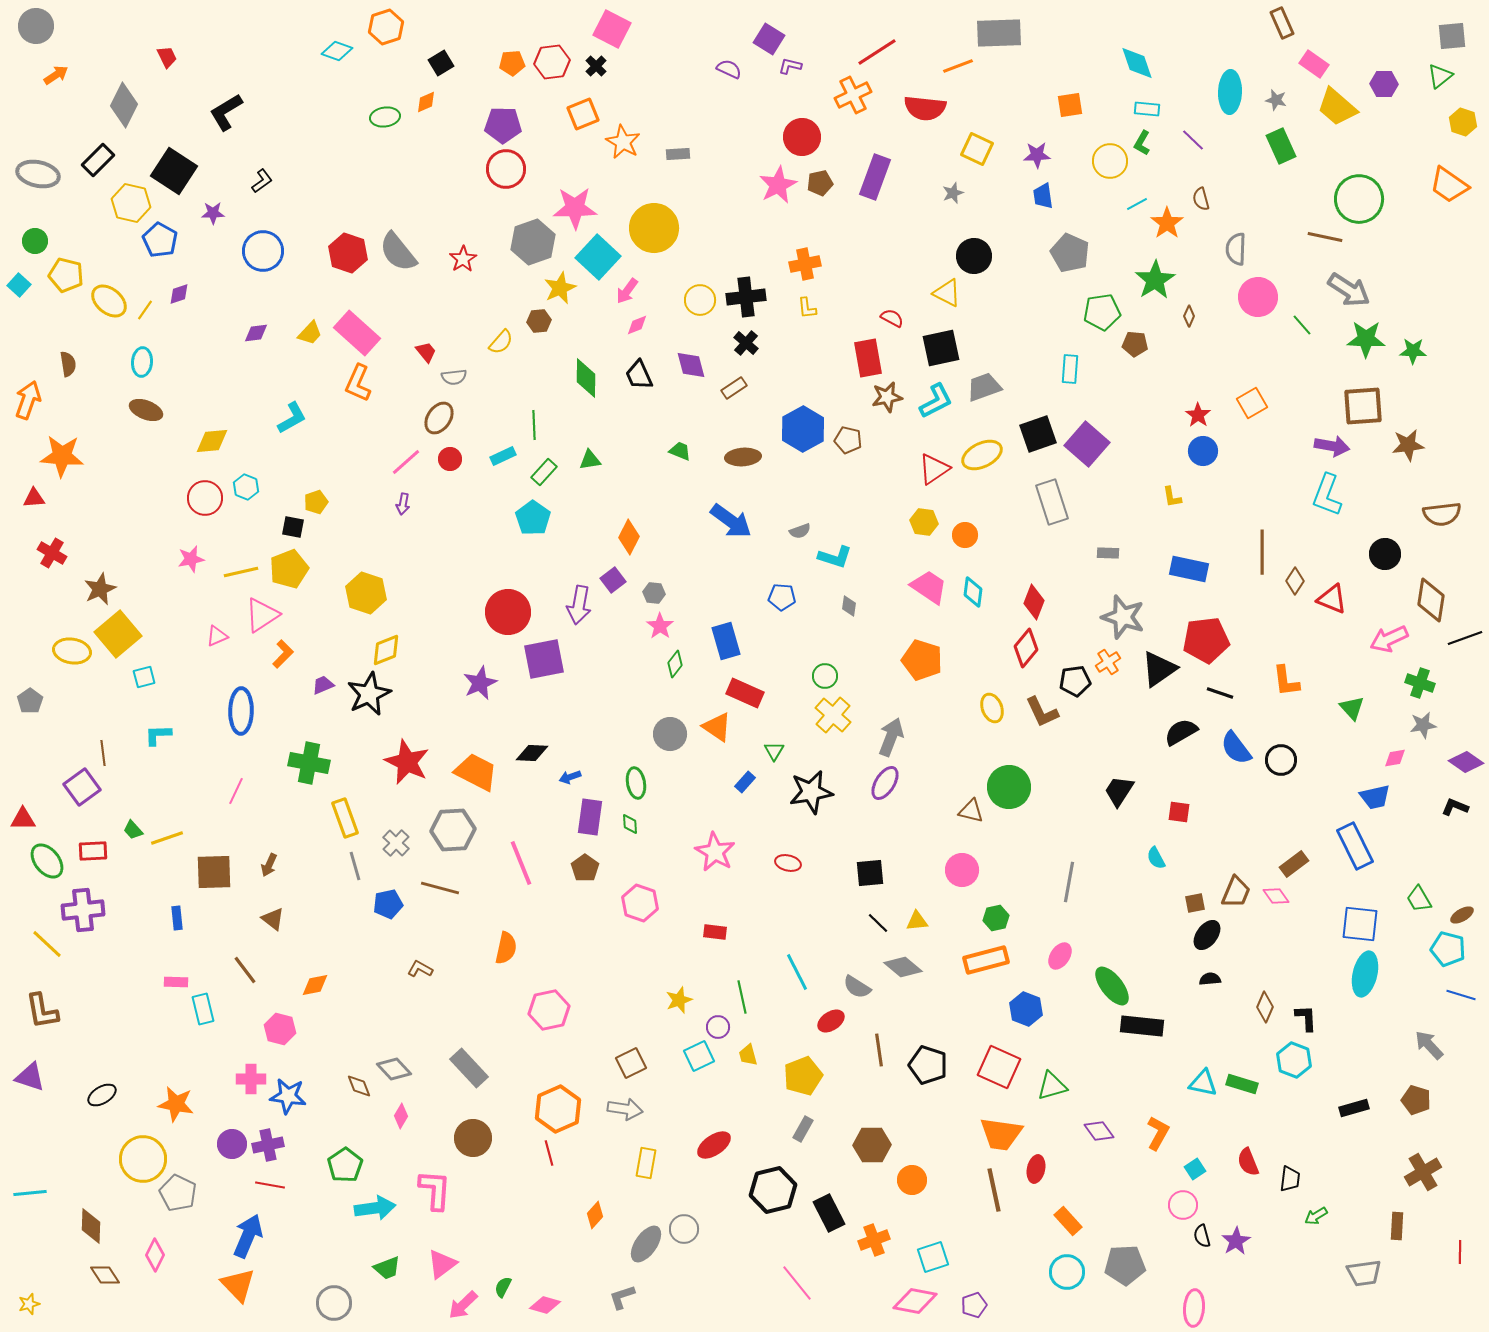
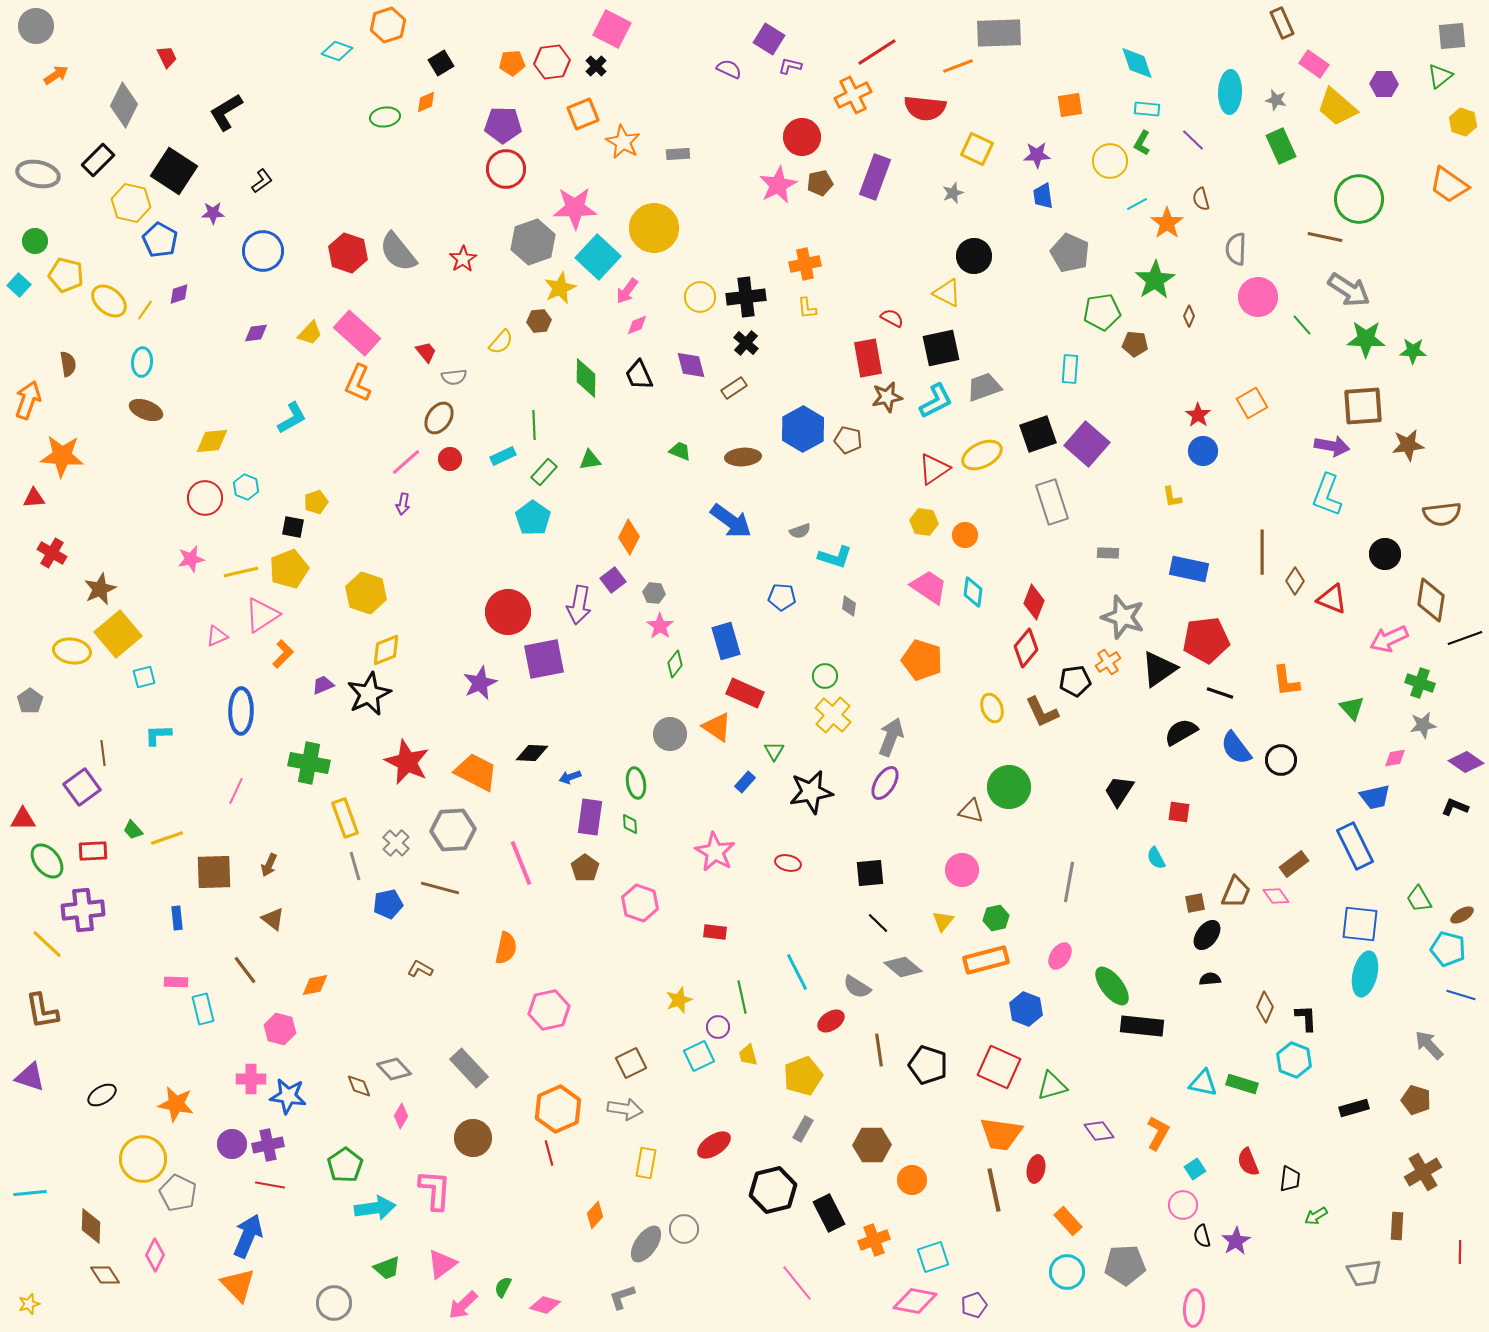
orange hexagon at (386, 27): moved 2 px right, 2 px up
yellow circle at (700, 300): moved 3 px up
yellow triangle at (917, 921): moved 26 px right; rotated 45 degrees counterclockwise
